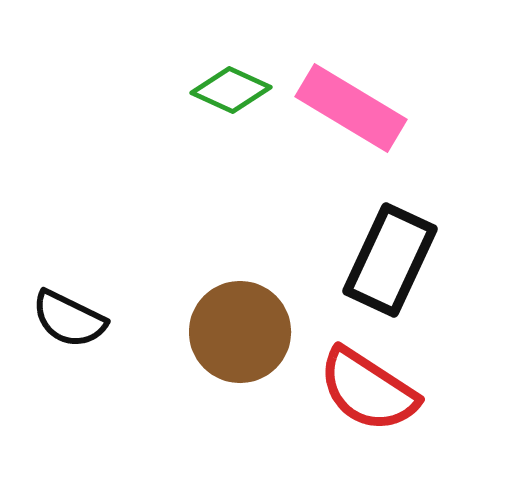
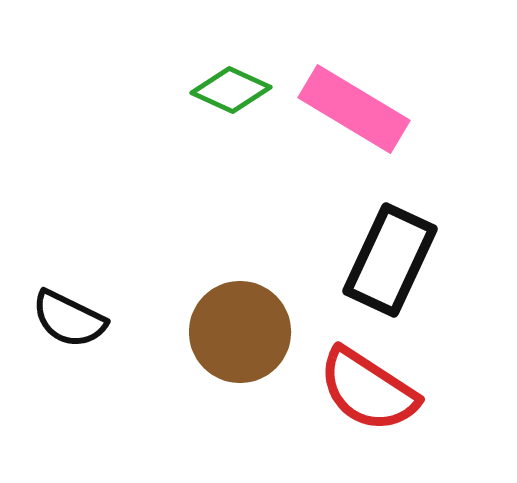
pink rectangle: moved 3 px right, 1 px down
